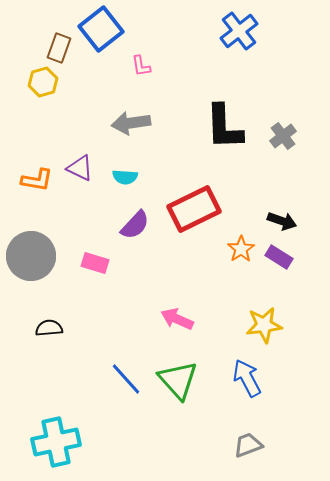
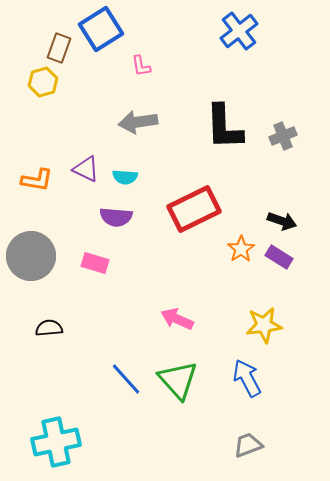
blue square: rotated 6 degrees clockwise
gray arrow: moved 7 px right, 1 px up
gray cross: rotated 16 degrees clockwise
purple triangle: moved 6 px right, 1 px down
purple semicircle: moved 19 px left, 8 px up; rotated 52 degrees clockwise
